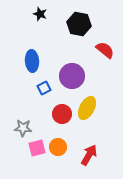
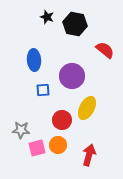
black star: moved 7 px right, 3 px down
black hexagon: moved 4 px left
blue ellipse: moved 2 px right, 1 px up
blue square: moved 1 px left, 2 px down; rotated 24 degrees clockwise
red circle: moved 6 px down
gray star: moved 2 px left, 2 px down
orange circle: moved 2 px up
red arrow: rotated 15 degrees counterclockwise
